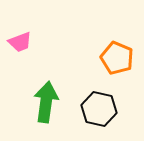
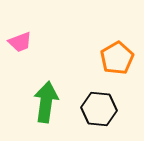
orange pentagon: rotated 20 degrees clockwise
black hexagon: rotated 8 degrees counterclockwise
